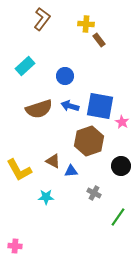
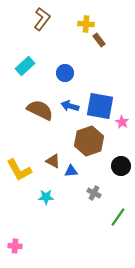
blue circle: moved 3 px up
brown semicircle: moved 1 px right, 1 px down; rotated 136 degrees counterclockwise
